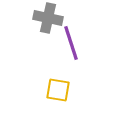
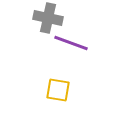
purple line: rotated 52 degrees counterclockwise
